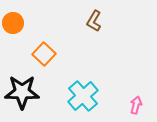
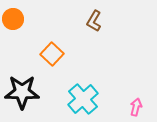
orange circle: moved 4 px up
orange square: moved 8 px right
cyan cross: moved 3 px down
pink arrow: moved 2 px down
